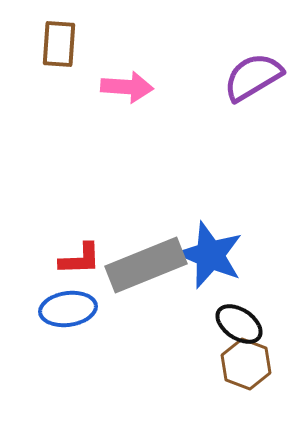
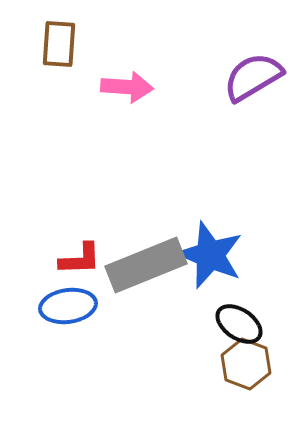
blue ellipse: moved 3 px up
